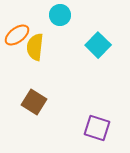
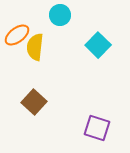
brown square: rotated 10 degrees clockwise
